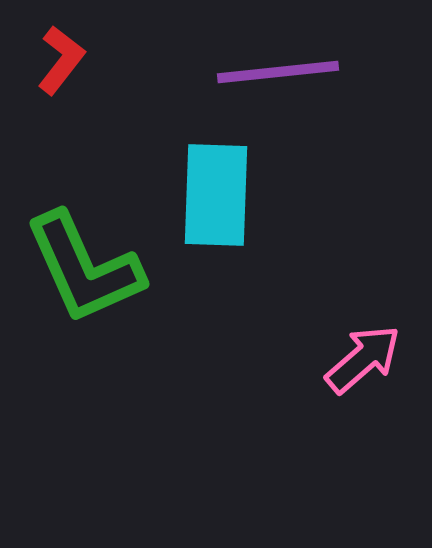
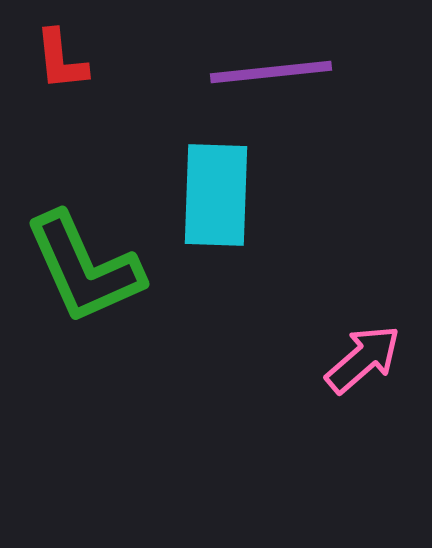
red L-shape: rotated 136 degrees clockwise
purple line: moved 7 px left
